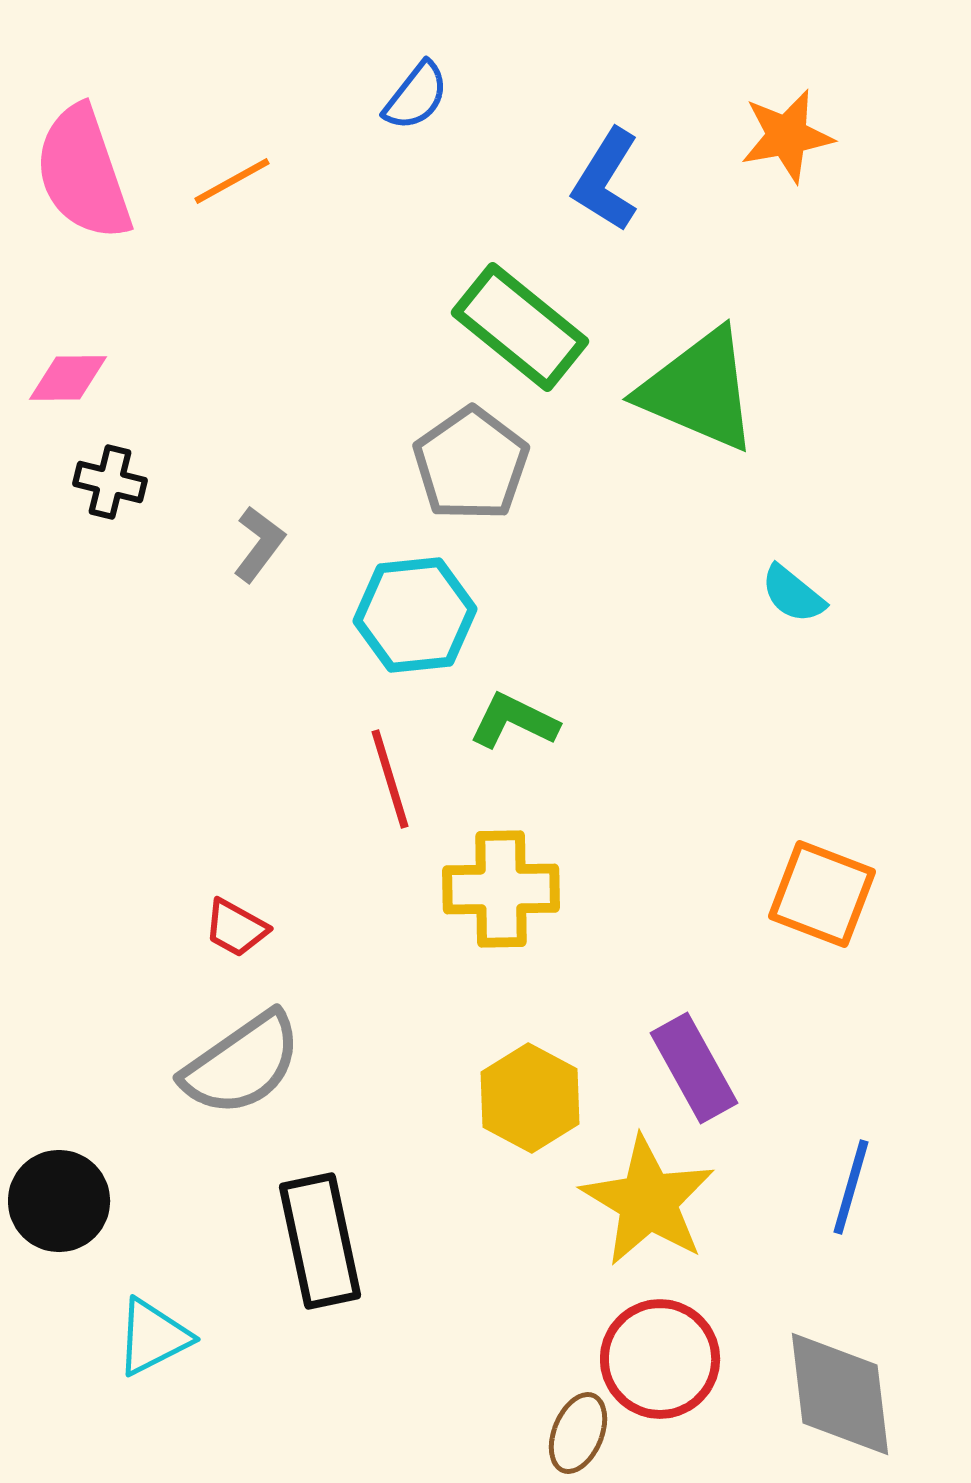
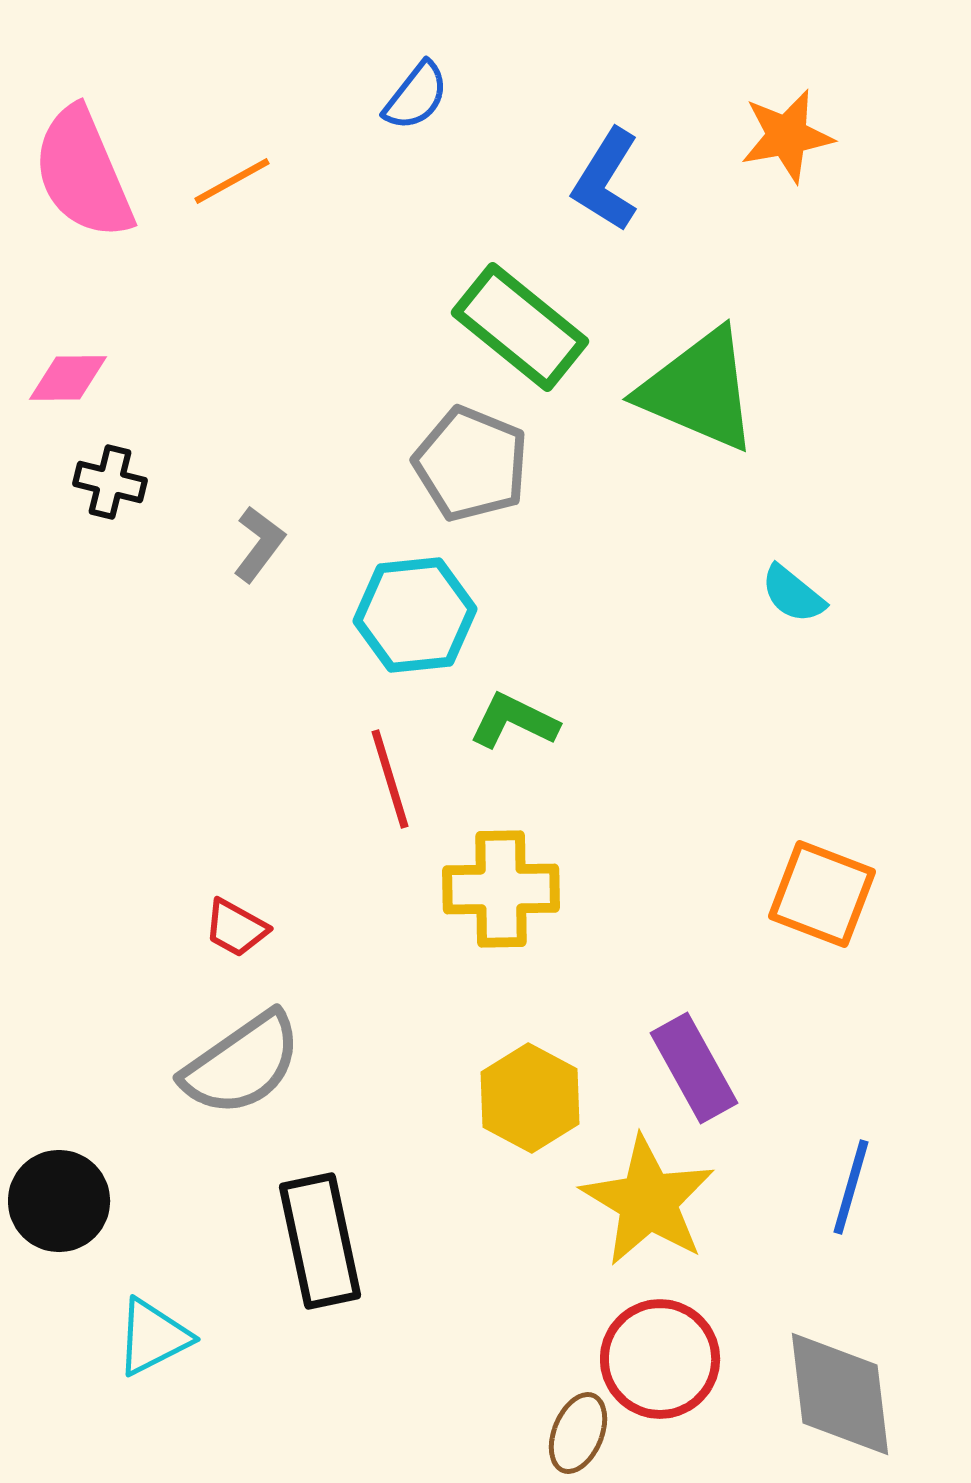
pink semicircle: rotated 4 degrees counterclockwise
gray pentagon: rotated 15 degrees counterclockwise
